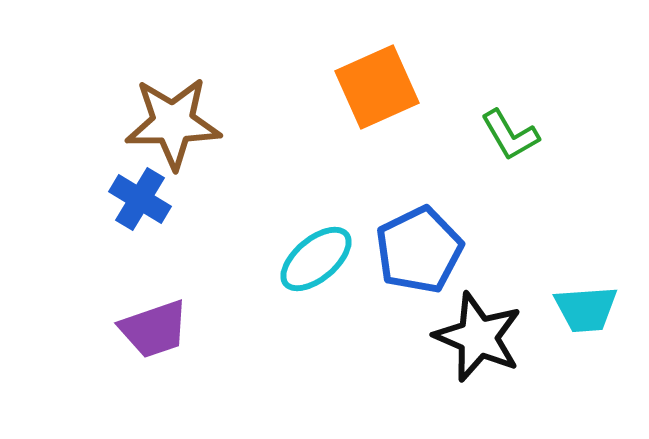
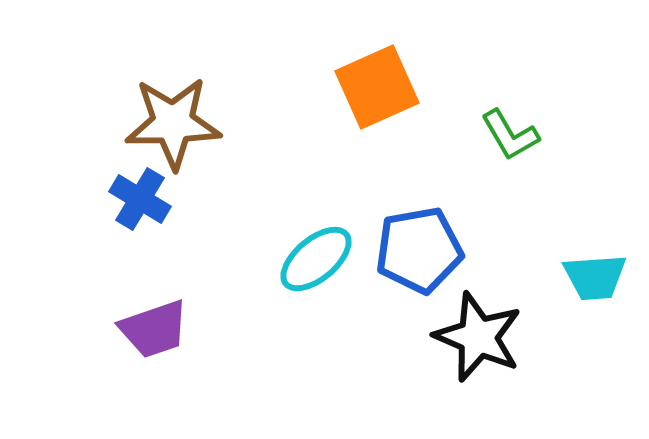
blue pentagon: rotated 16 degrees clockwise
cyan trapezoid: moved 9 px right, 32 px up
